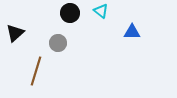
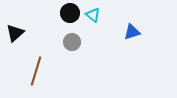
cyan triangle: moved 8 px left, 4 px down
blue triangle: rotated 18 degrees counterclockwise
gray circle: moved 14 px right, 1 px up
